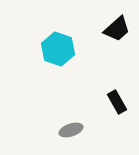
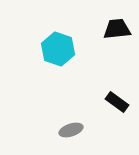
black trapezoid: rotated 144 degrees counterclockwise
black rectangle: rotated 25 degrees counterclockwise
